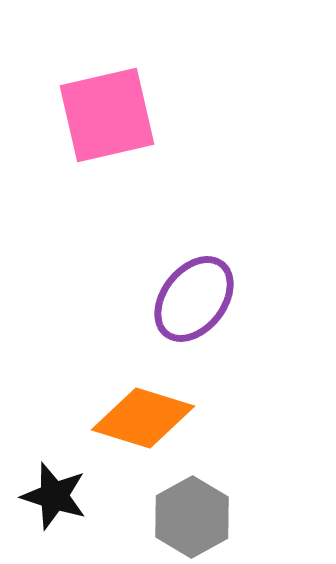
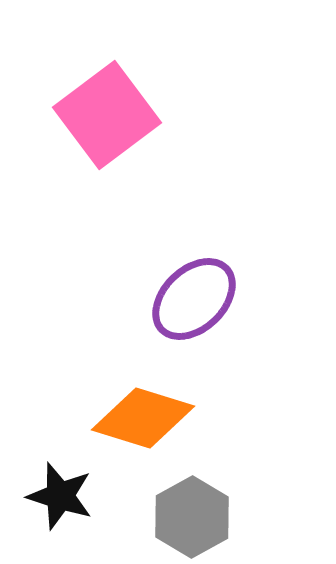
pink square: rotated 24 degrees counterclockwise
purple ellipse: rotated 8 degrees clockwise
black star: moved 6 px right
